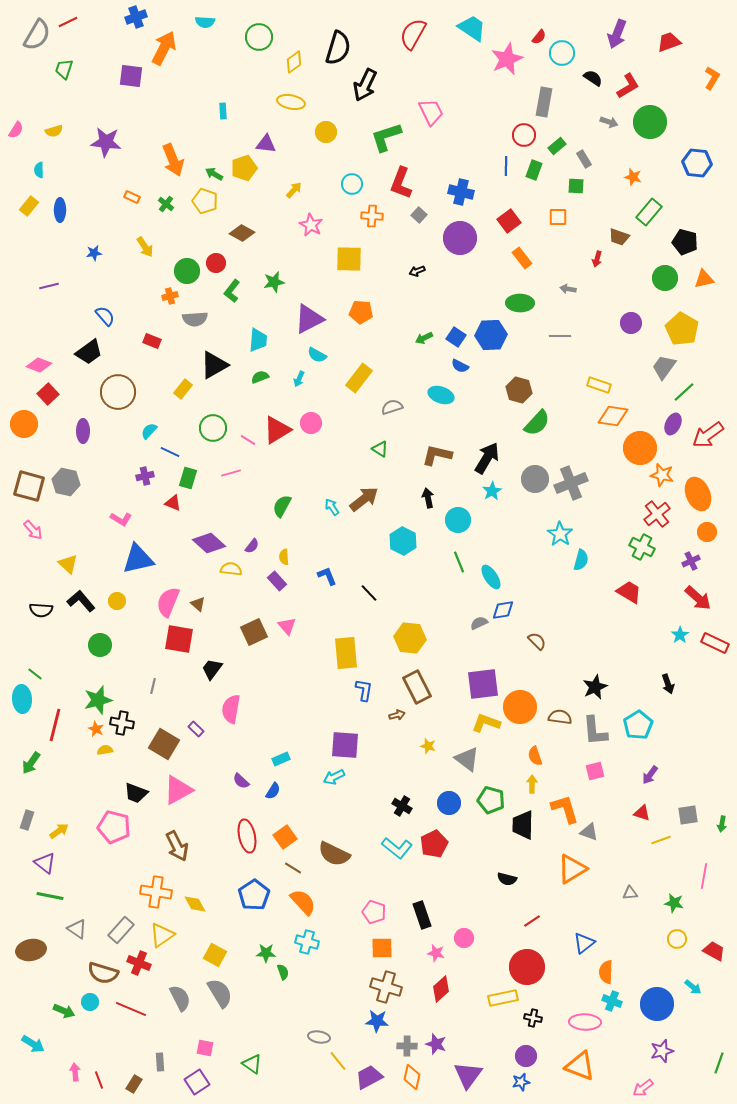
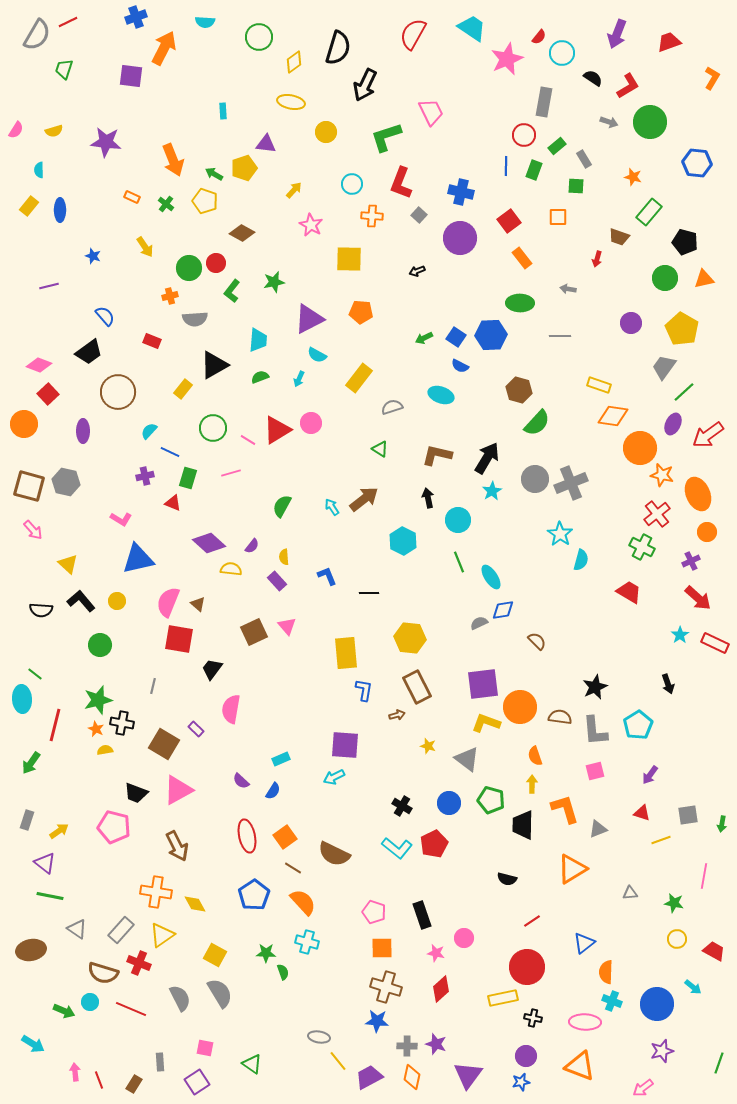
blue star at (94, 253): moved 1 px left, 3 px down; rotated 28 degrees clockwise
green circle at (187, 271): moved 2 px right, 3 px up
black line at (369, 593): rotated 48 degrees counterclockwise
gray triangle at (589, 832): moved 9 px right, 3 px up; rotated 42 degrees counterclockwise
